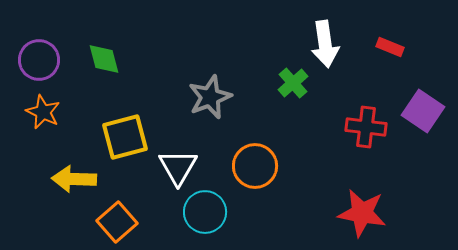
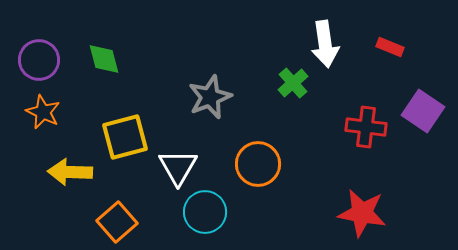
orange circle: moved 3 px right, 2 px up
yellow arrow: moved 4 px left, 7 px up
